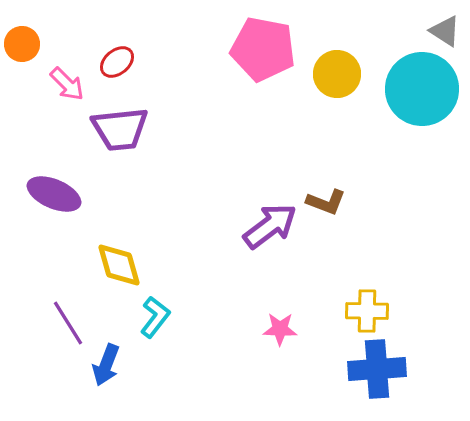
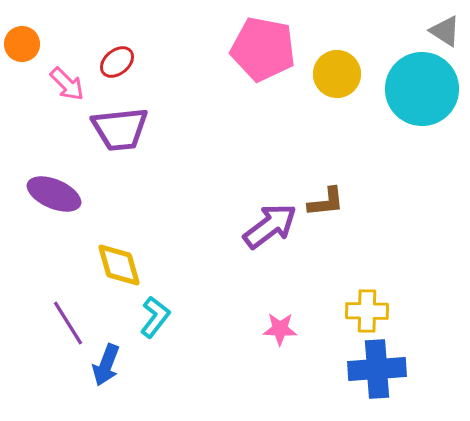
brown L-shape: rotated 27 degrees counterclockwise
